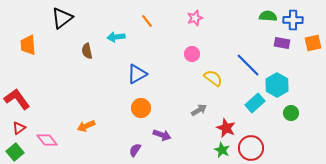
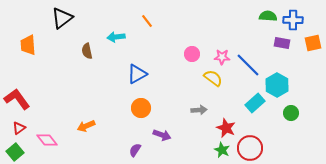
pink star: moved 27 px right, 39 px down; rotated 21 degrees clockwise
gray arrow: rotated 28 degrees clockwise
red circle: moved 1 px left
